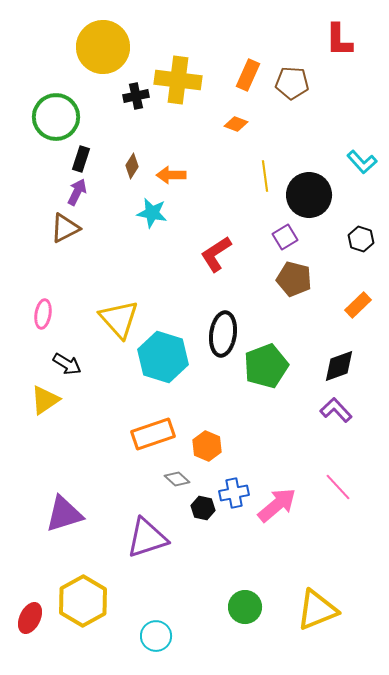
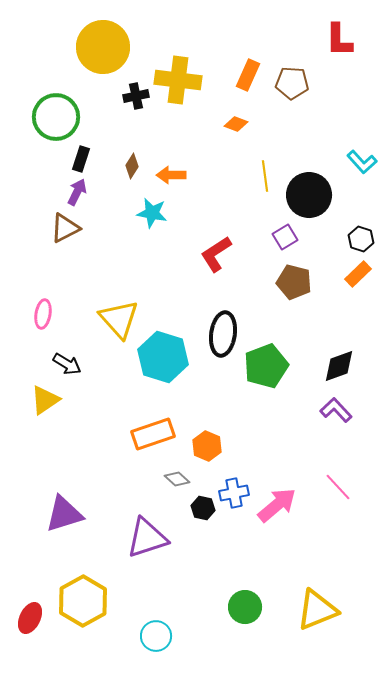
brown pentagon at (294, 279): moved 3 px down
orange rectangle at (358, 305): moved 31 px up
